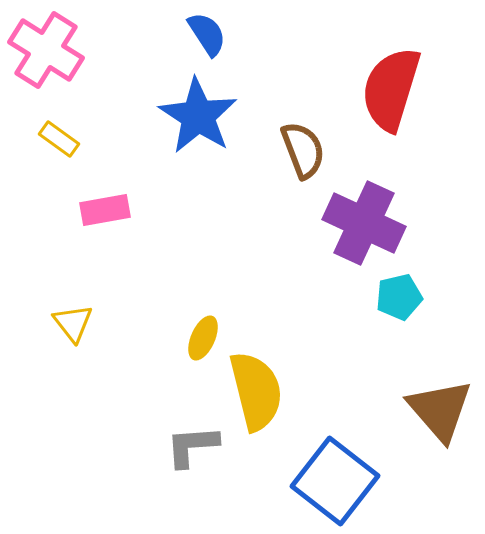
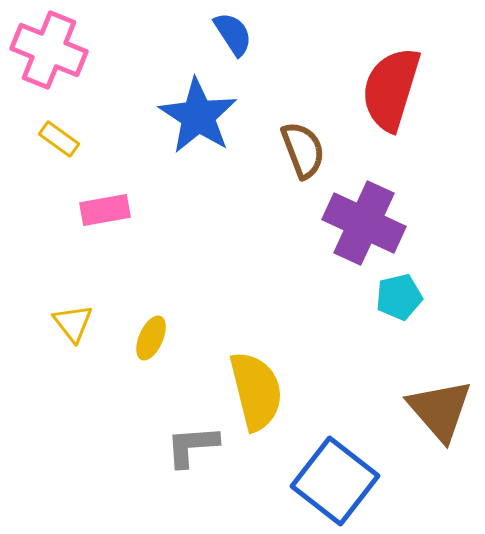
blue semicircle: moved 26 px right
pink cross: moved 3 px right; rotated 10 degrees counterclockwise
yellow ellipse: moved 52 px left
